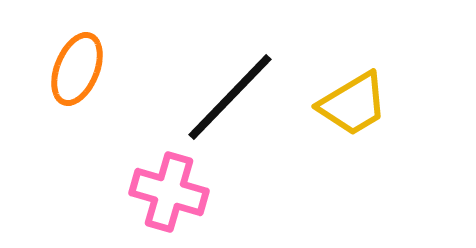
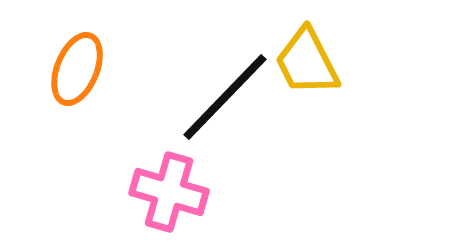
black line: moved 5 px left
yellow trapezoid: moved 46 px left, 42 px up; rotated 94 degrees clockwise
